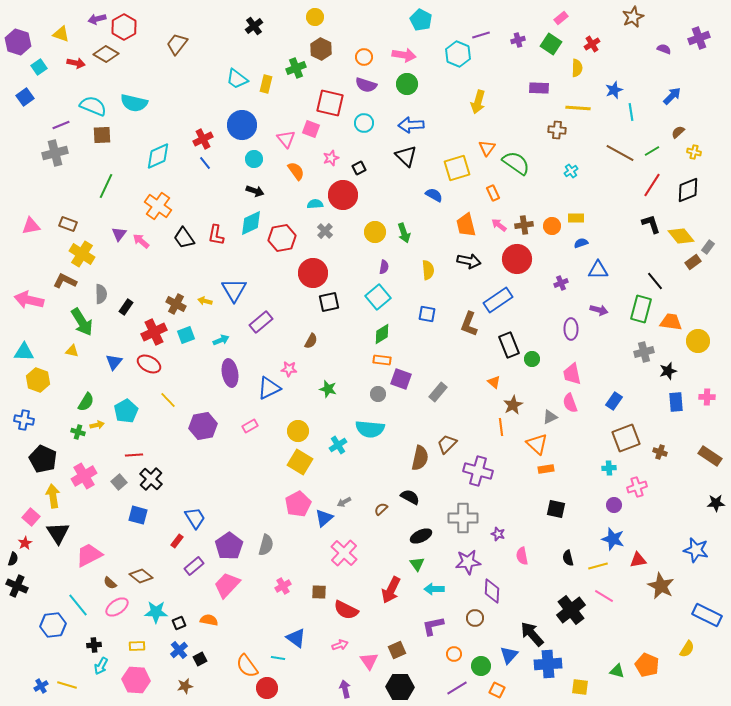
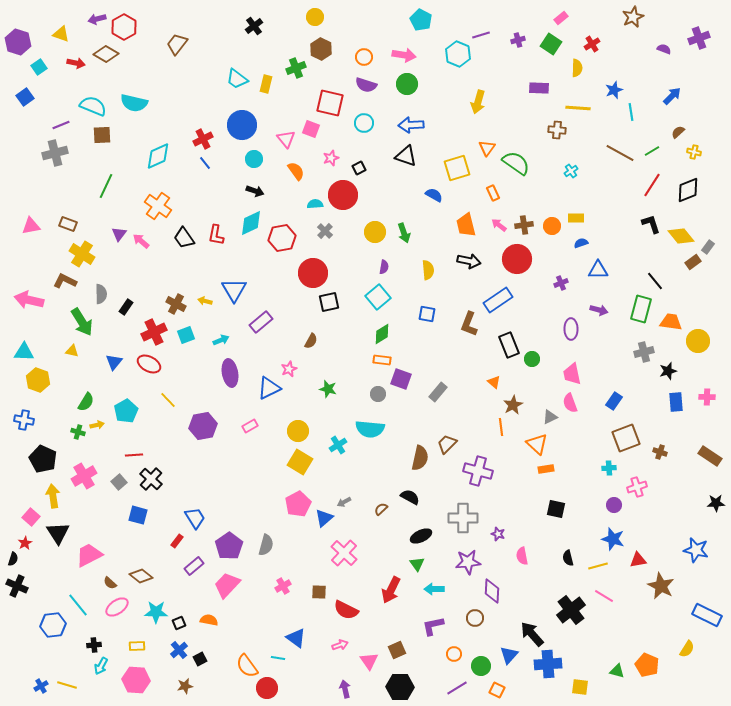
black triangle at (406, 156): rotated 25 degrees counterclockwise
pink star at (289, 369): rotated 28 degrees counterclockwise
